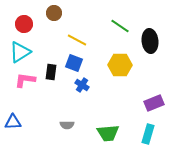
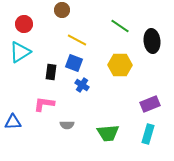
brown circle: moved 8 px right, 3 px up
black ellipse: moved 2 px right
pink L-shape: moved 19 px right, 24 px down
purple rectangle: moved 4 px left, 1 px down
